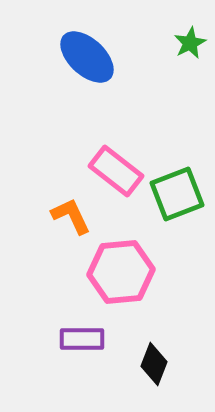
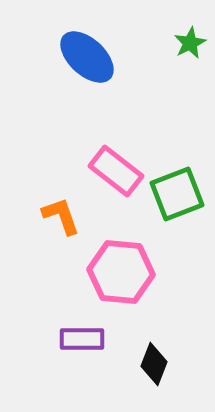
orange L-shape: moved 10 px left; rotated 6 degrees clockwise
pink hexagon: rotated 10 degrees clockwise
